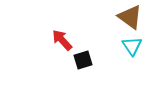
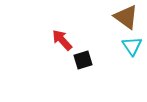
brown triangle: moved 4 px left
